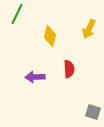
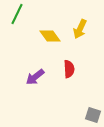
yellow arrow: moved 9 px left
yellow diamond: rotated 50 degrees counterclockwise
purple arrow: rotated 36 degrees counterclockwise
gray square: moved 3 px down
